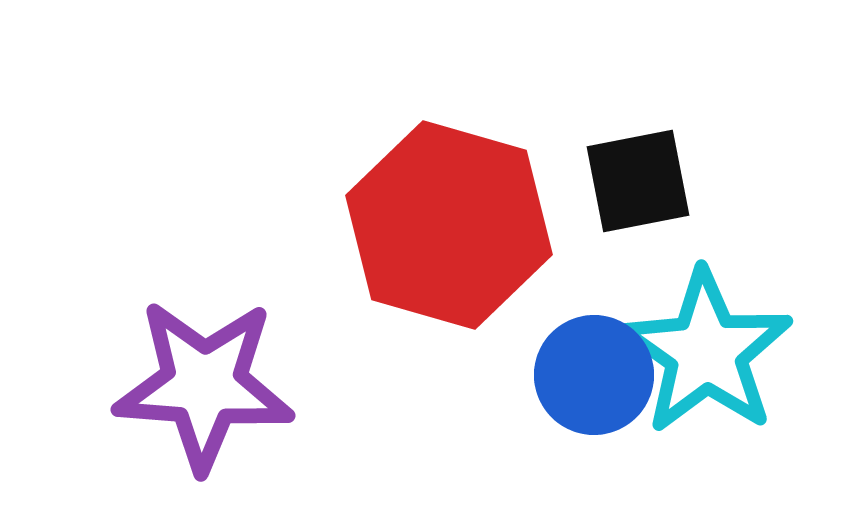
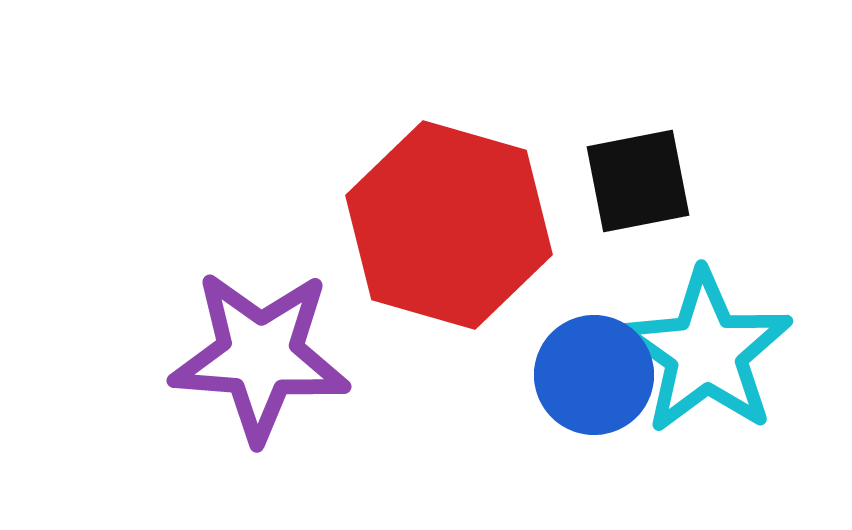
purple star: moved 56 px right, 29 px up
